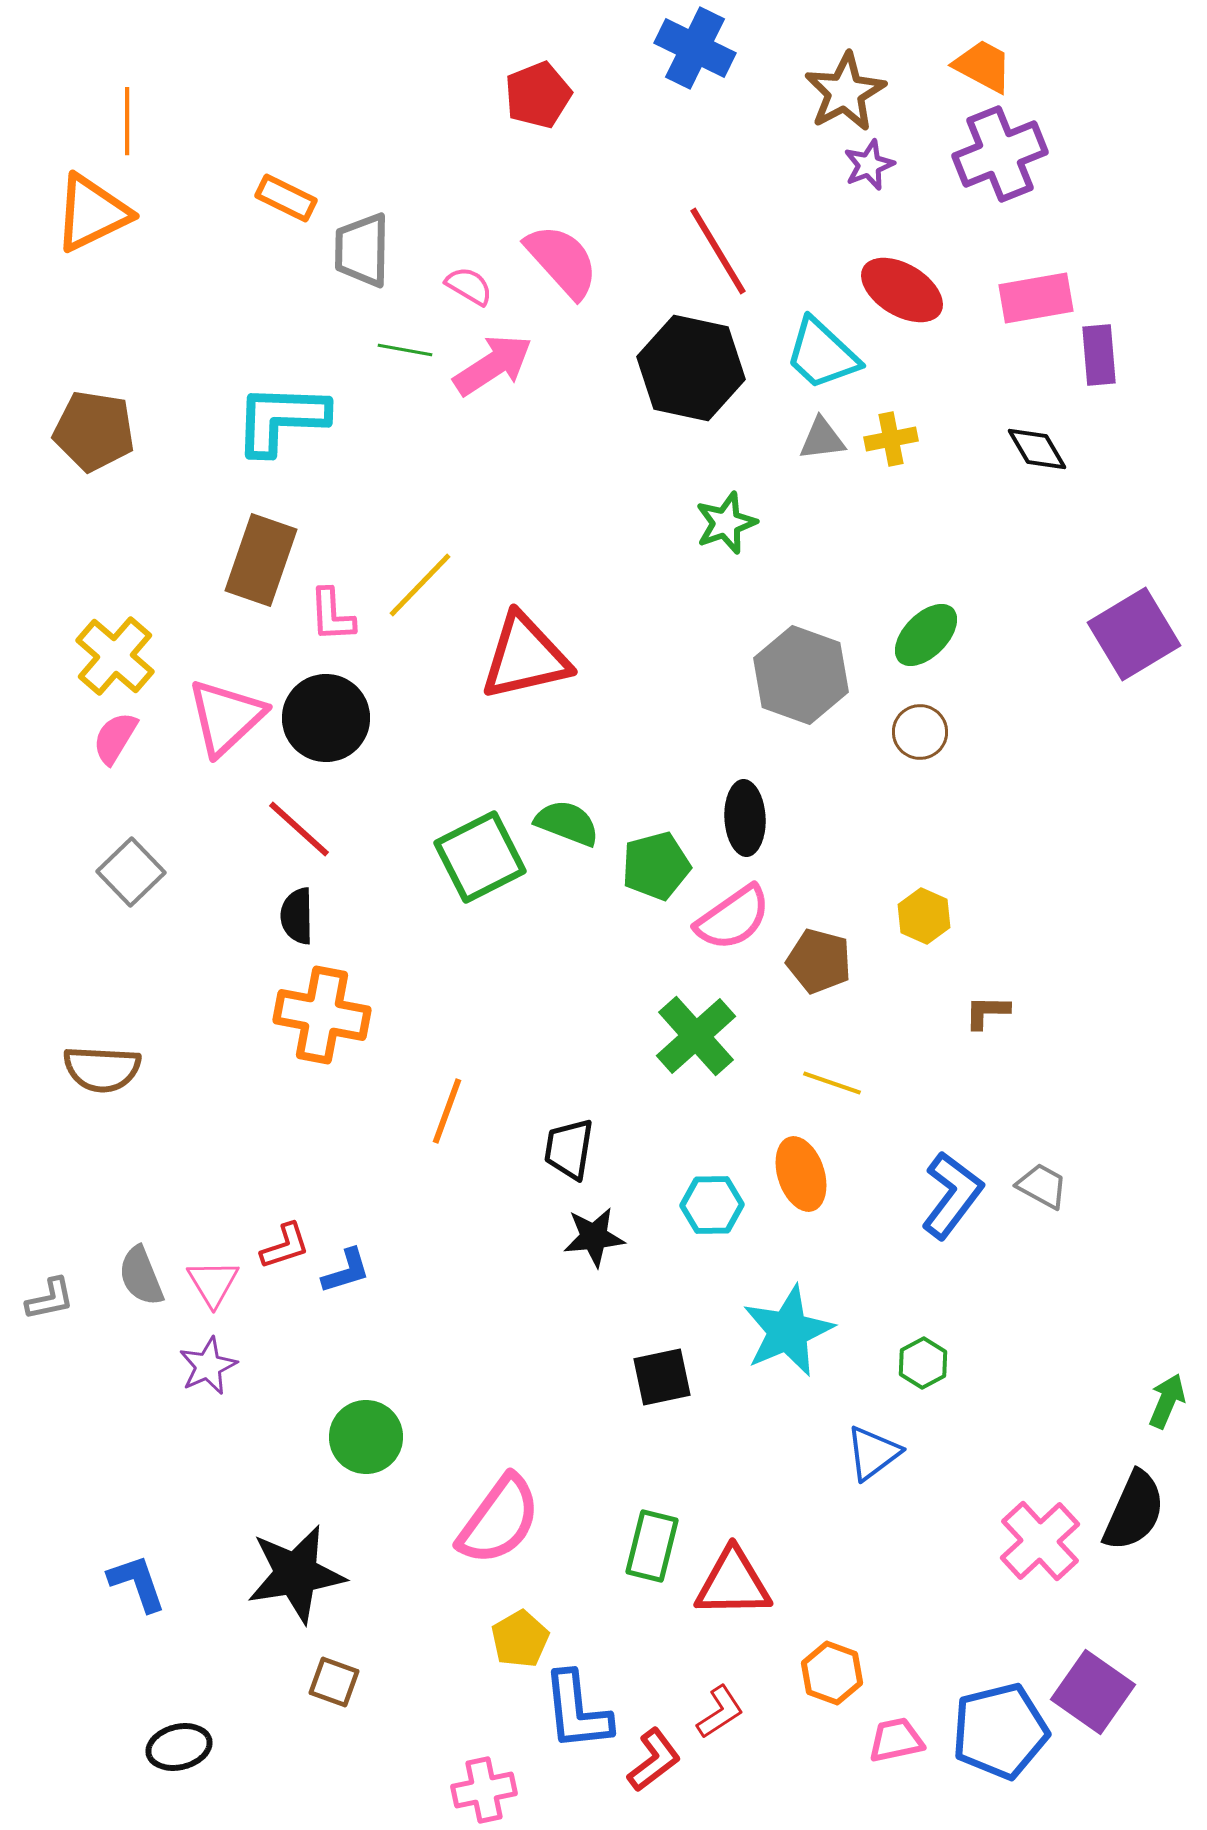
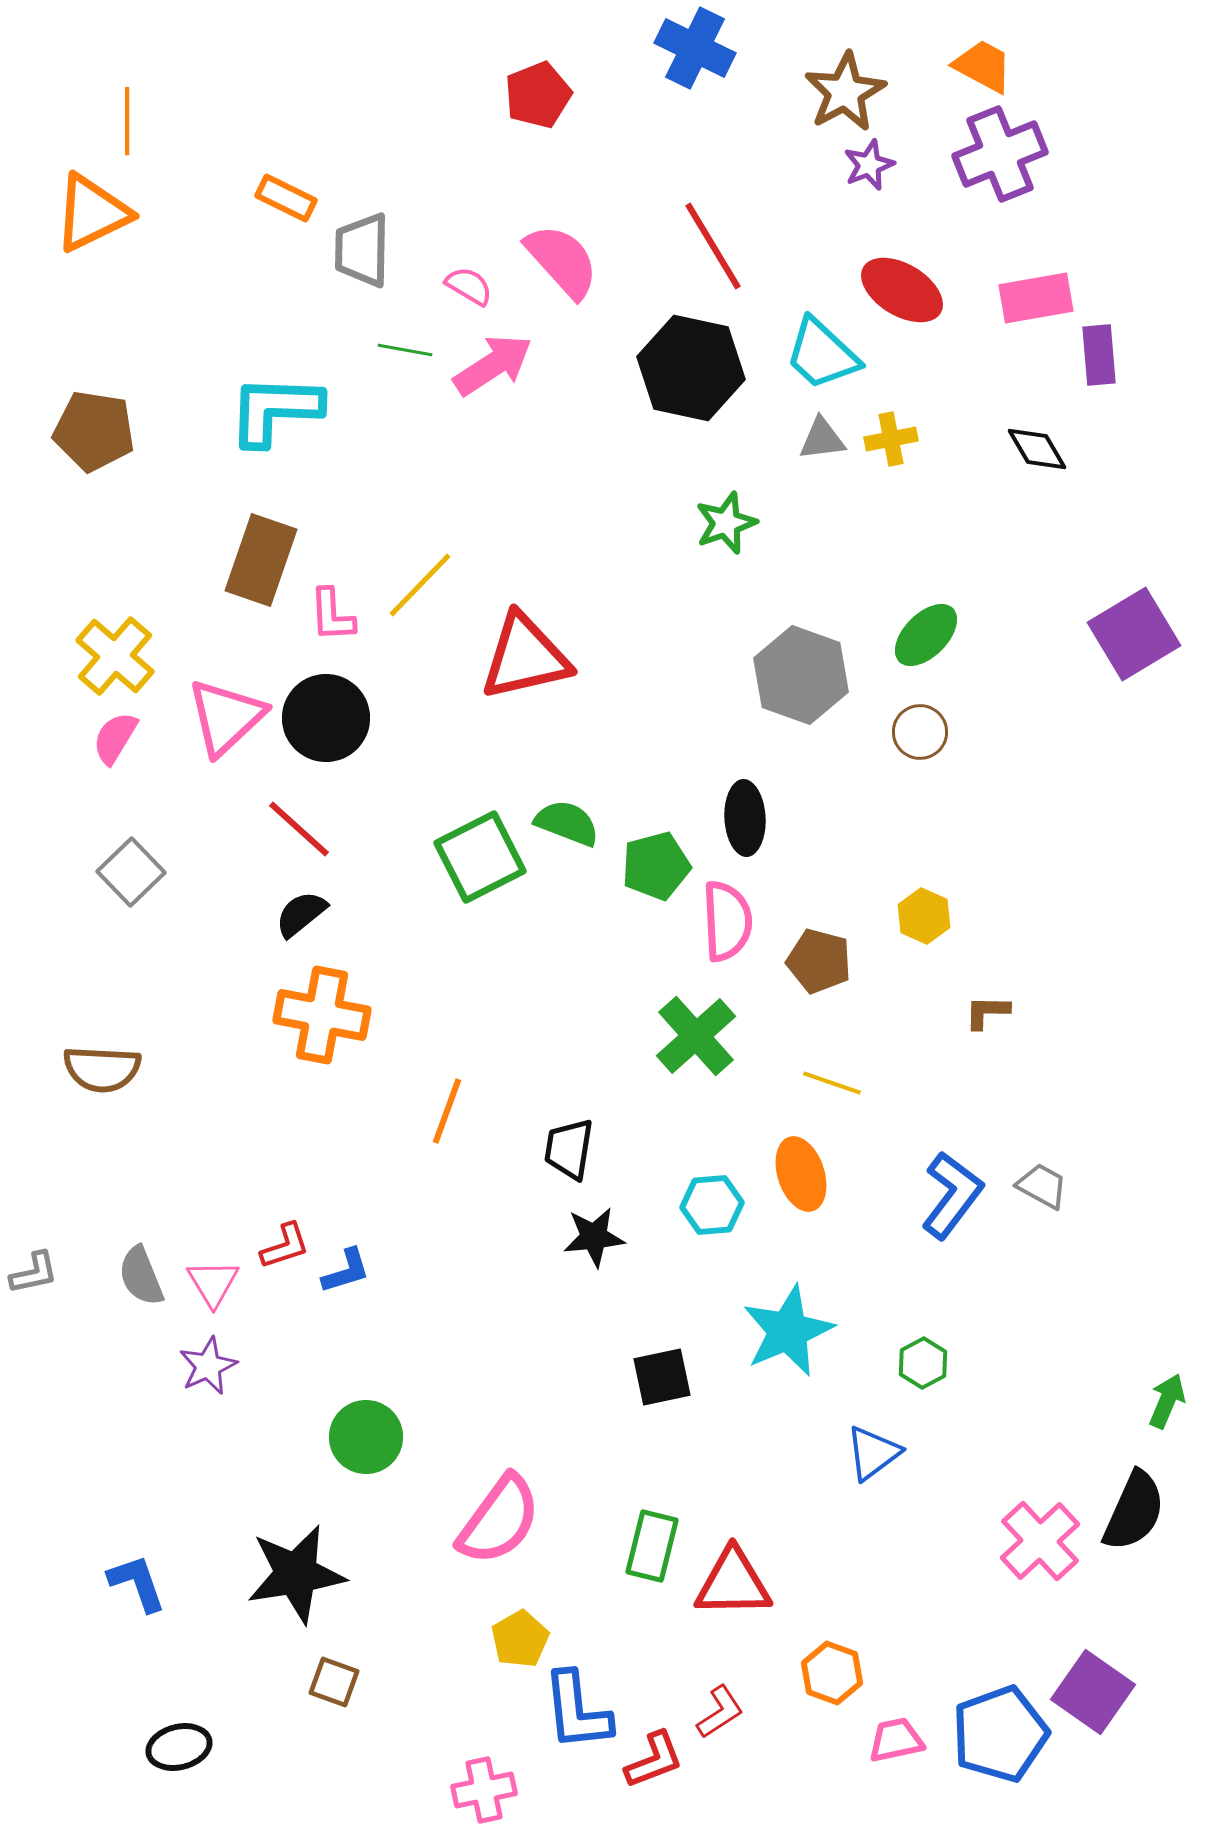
red line at (718, 251): moved 5 px left, 5 px up
cyan L-shape at (281, 419): moved 6 px left, 9 px up
black semicircle at (297, 916): moved 4 px right, 2 px up; rotated 52 degrees clockwise
pink semicircle at (733, 918): moved 6 px left, 3 px down; rotated 58 degrees counterclockwise
cyan hexagon at (712, 1205): rotated 4 degrees counterclockwise
gray L-shape at (50, 1299): moved 16 px left, 26 px up
blue pentagon at (1000, 1731): moved 3 px down; rotated 6 degrees counterclockwise
red L-shape at (654, 1760): rotated 16 degrees clockwise
